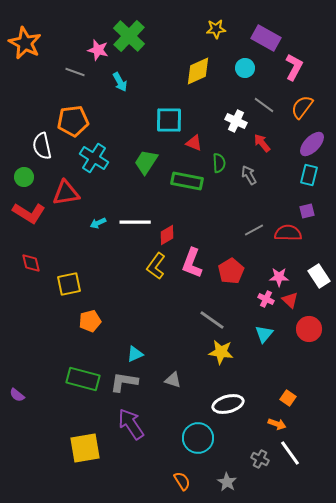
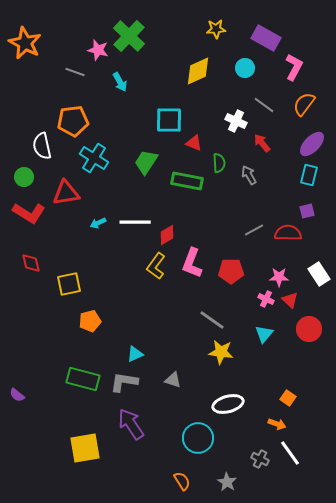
orange semicircle at (302, 107): moved 2 px right, 3 px up
red pentagon at (231, 271): rotated 30 degrees clockwise
white rectangle at (319, 276): moved 2 px up
